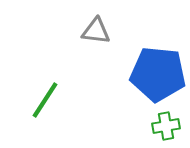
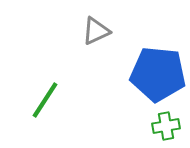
gray triangle: rotated 32 degrees counterclockwise
